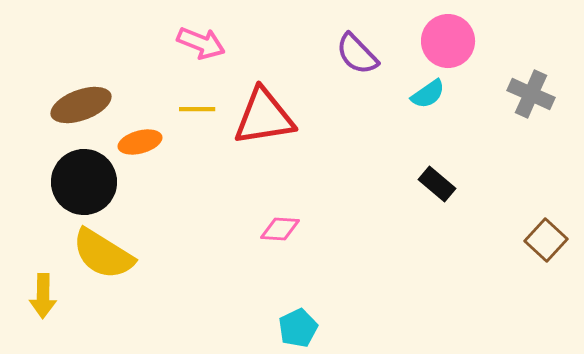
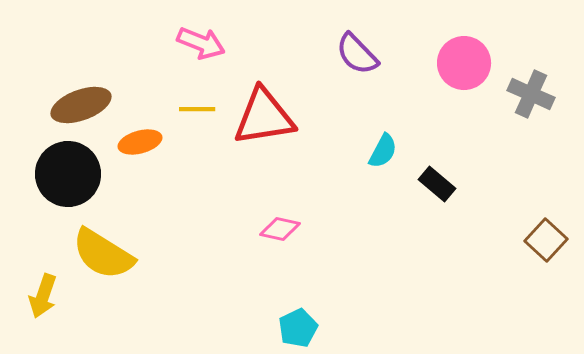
pink circle: moved 16 px right, 22 px down
cyan semicircle: moved 45 px left, 57 px down; rotated 27 degrees counterclockwise
black circle: moved 16 px left, 8 px up
pink diamond: rotated 9 degrees clockwise
yellow arrow: rotated 18 degrees clockwise
